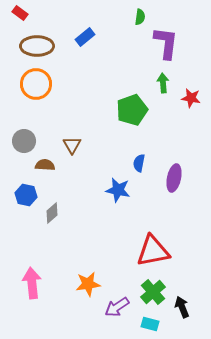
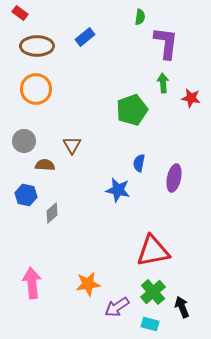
orange circle: moved 5 px down
